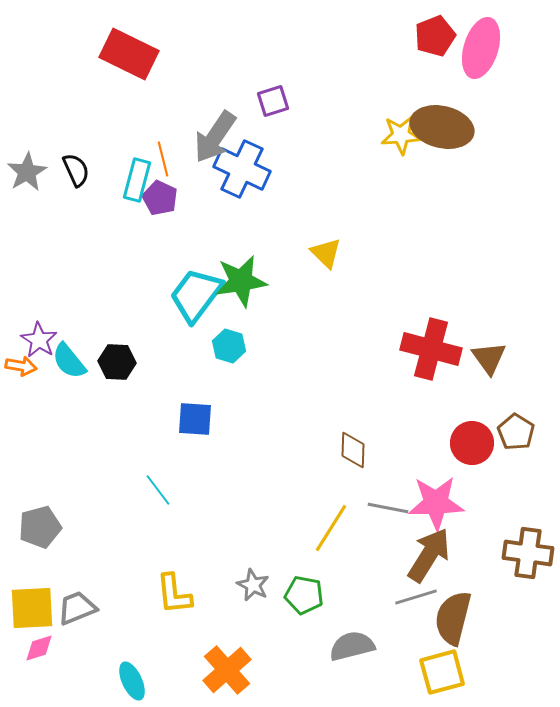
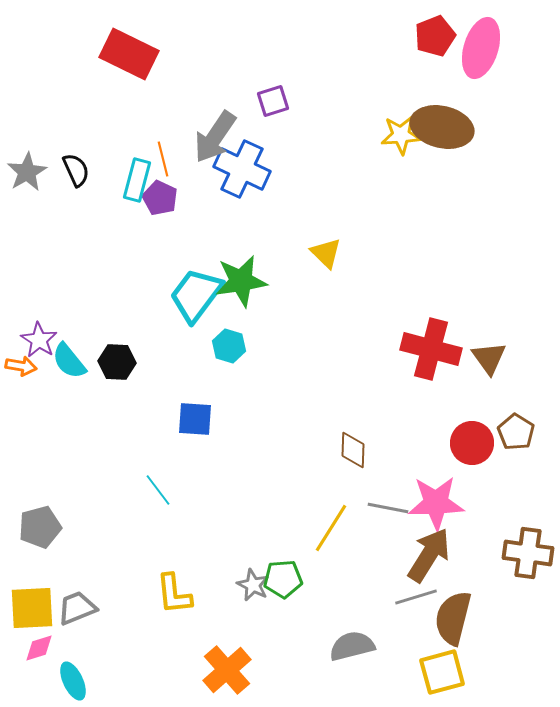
green pentagon at (304, 595): moved 21 px left, 16 px up; rotated 15 degrees counterclockwise
cyan ellipse at (132, 681): moved 59 px left
